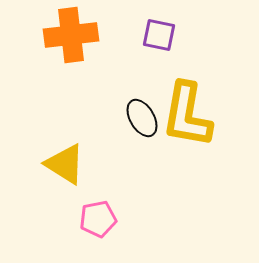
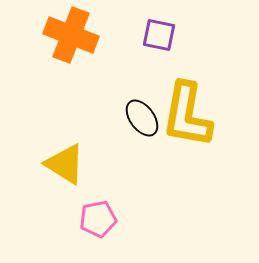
orange cross: rotated 28 degrees clockwise
black ellipse: rotated 6 degrees counterclockwise
